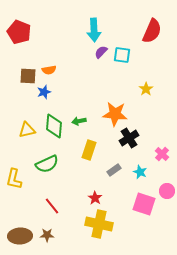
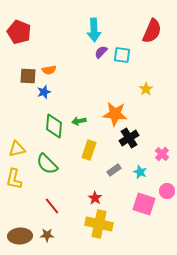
yellow triangle: moved 10 px left, 19 px down
green semicircle: rotated 70 degrees clockwise
